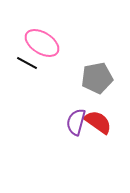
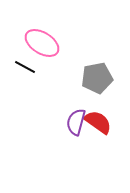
black line: moved 2 px left, 4 px down
